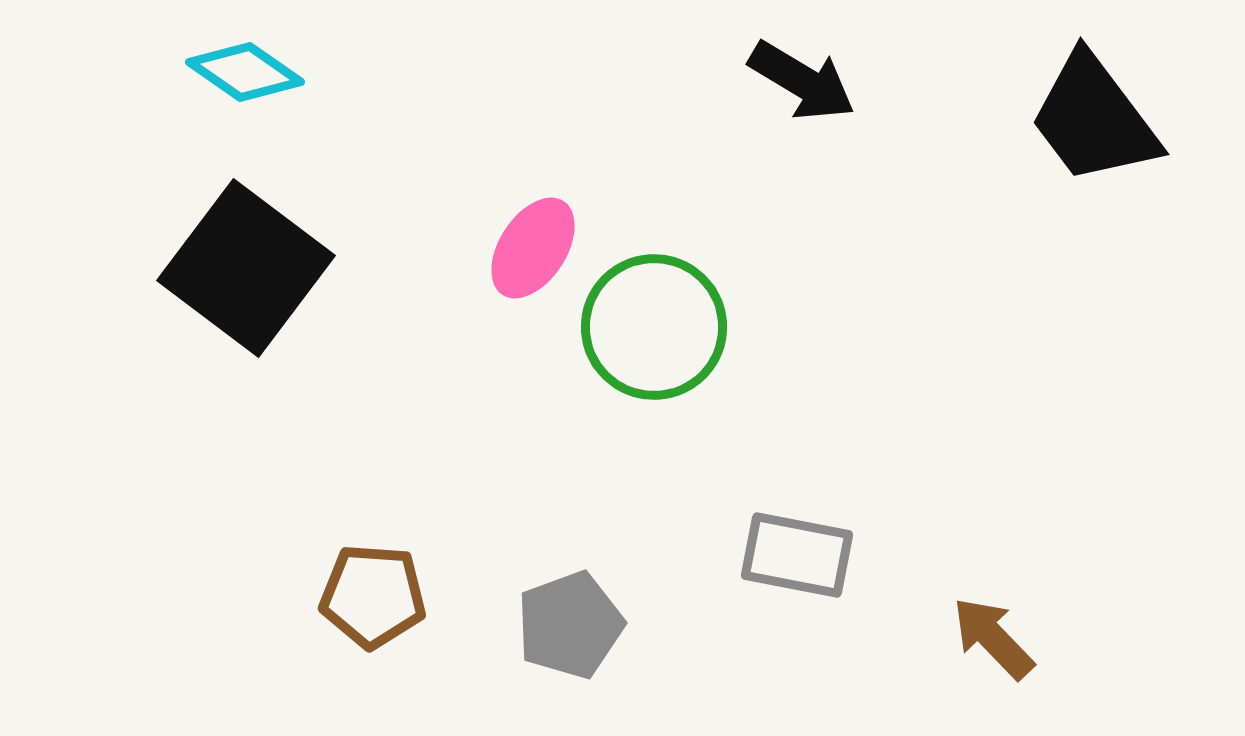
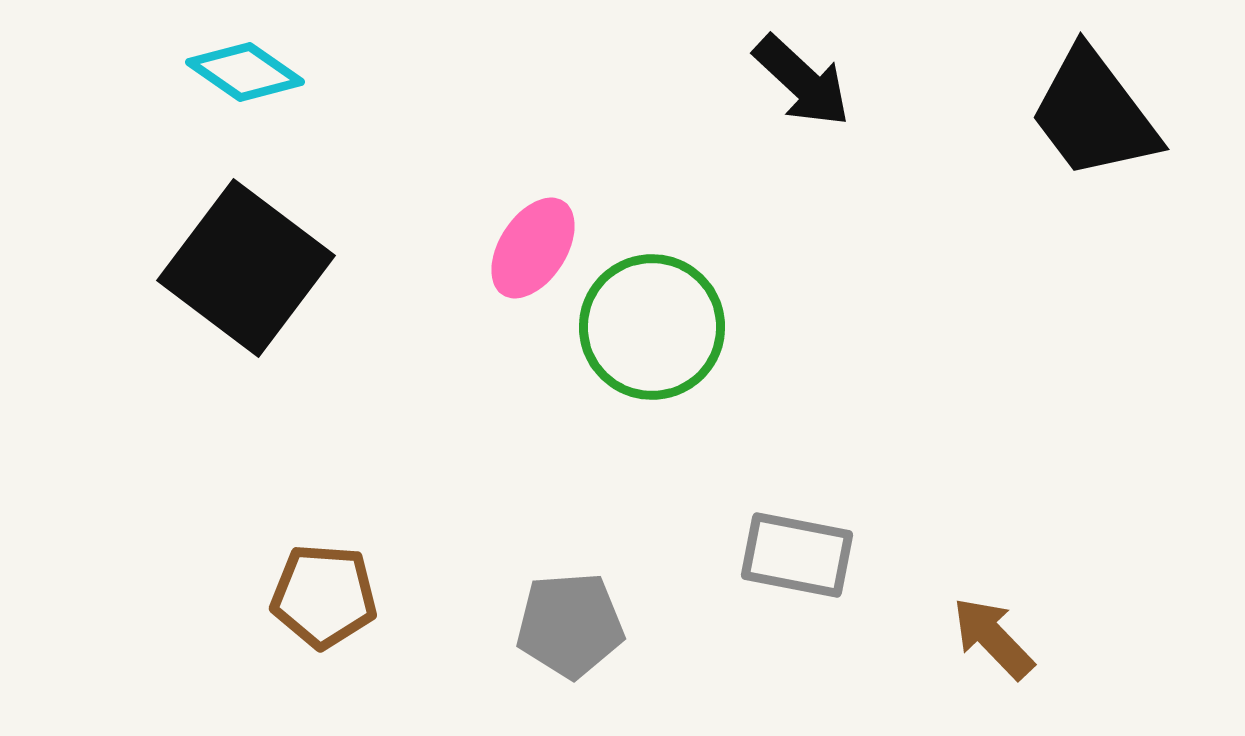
black arrow: rotated 12 degrees clockwise
black trapezoid: moved 5 px up
green circle: moved 2 px left
brown pentagon: moved 49 px left
gray pentagon: rotated 16 degrees clockwise
